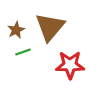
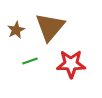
green line: moved 7 px right, 9 px down
red star: moved 1 px right, 1 px up
